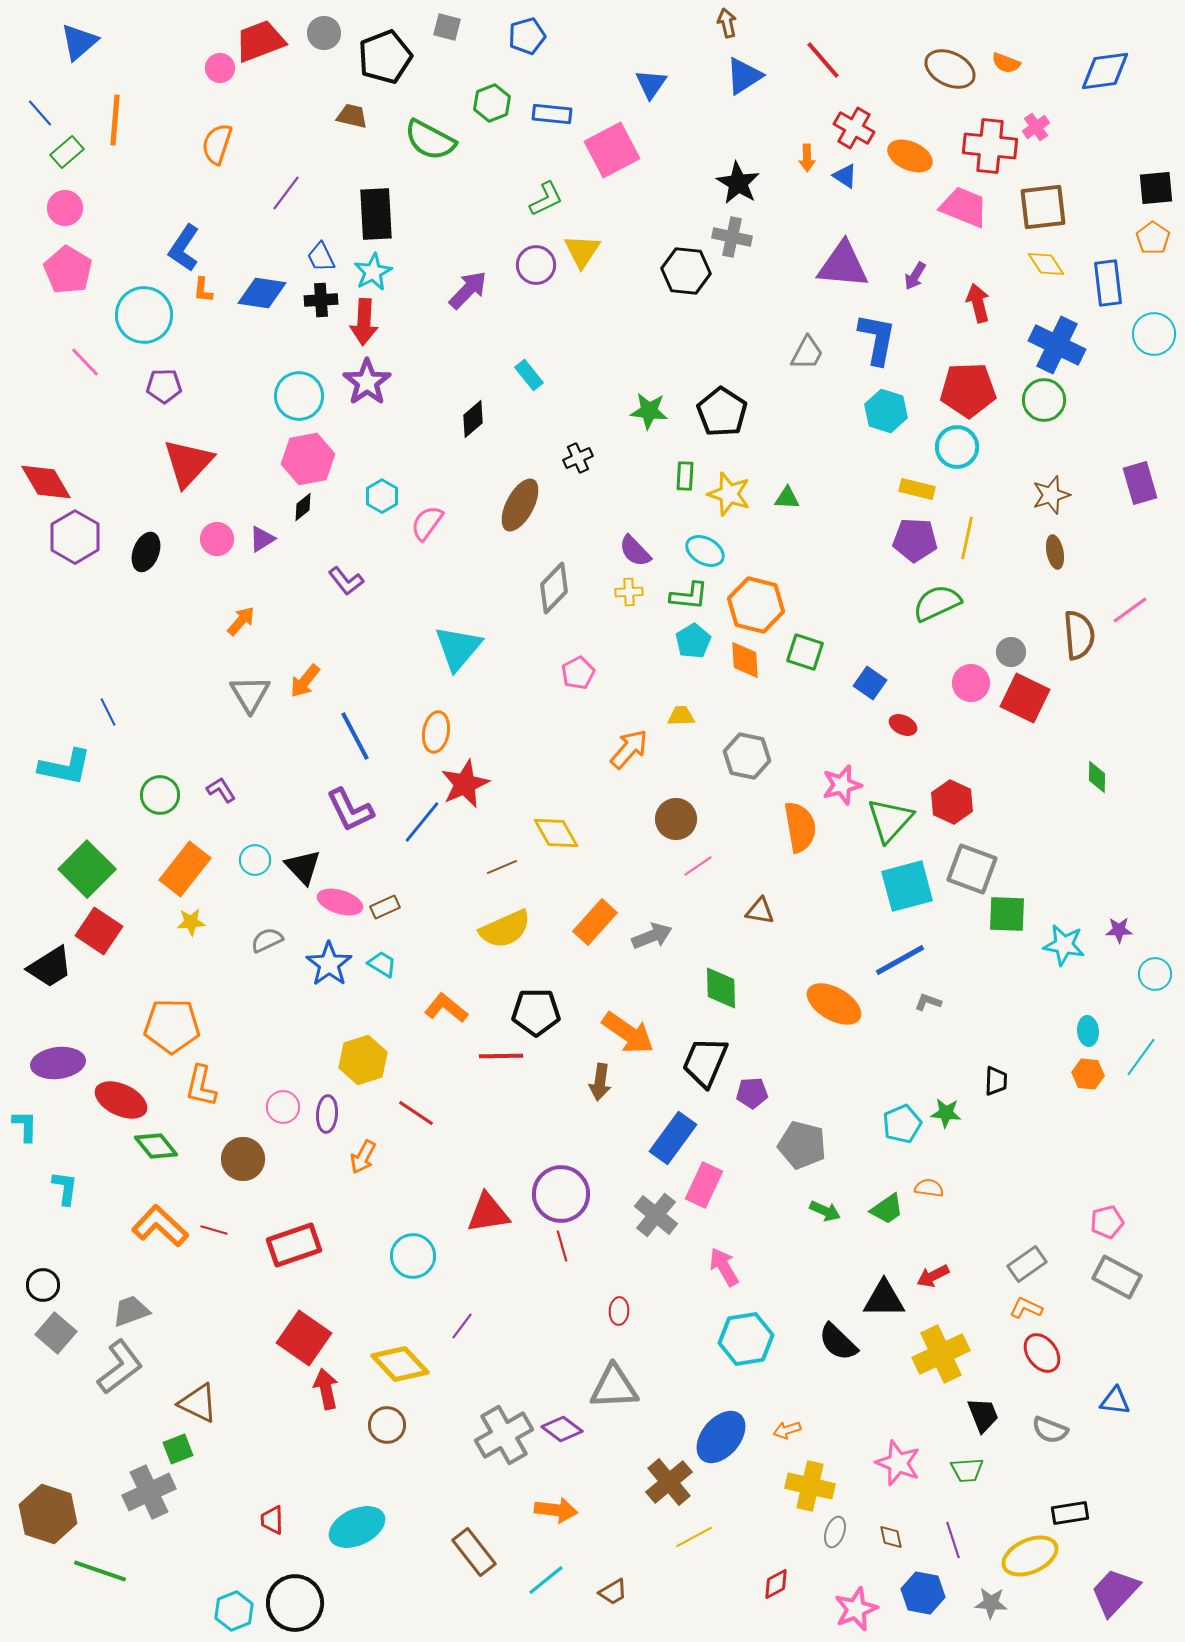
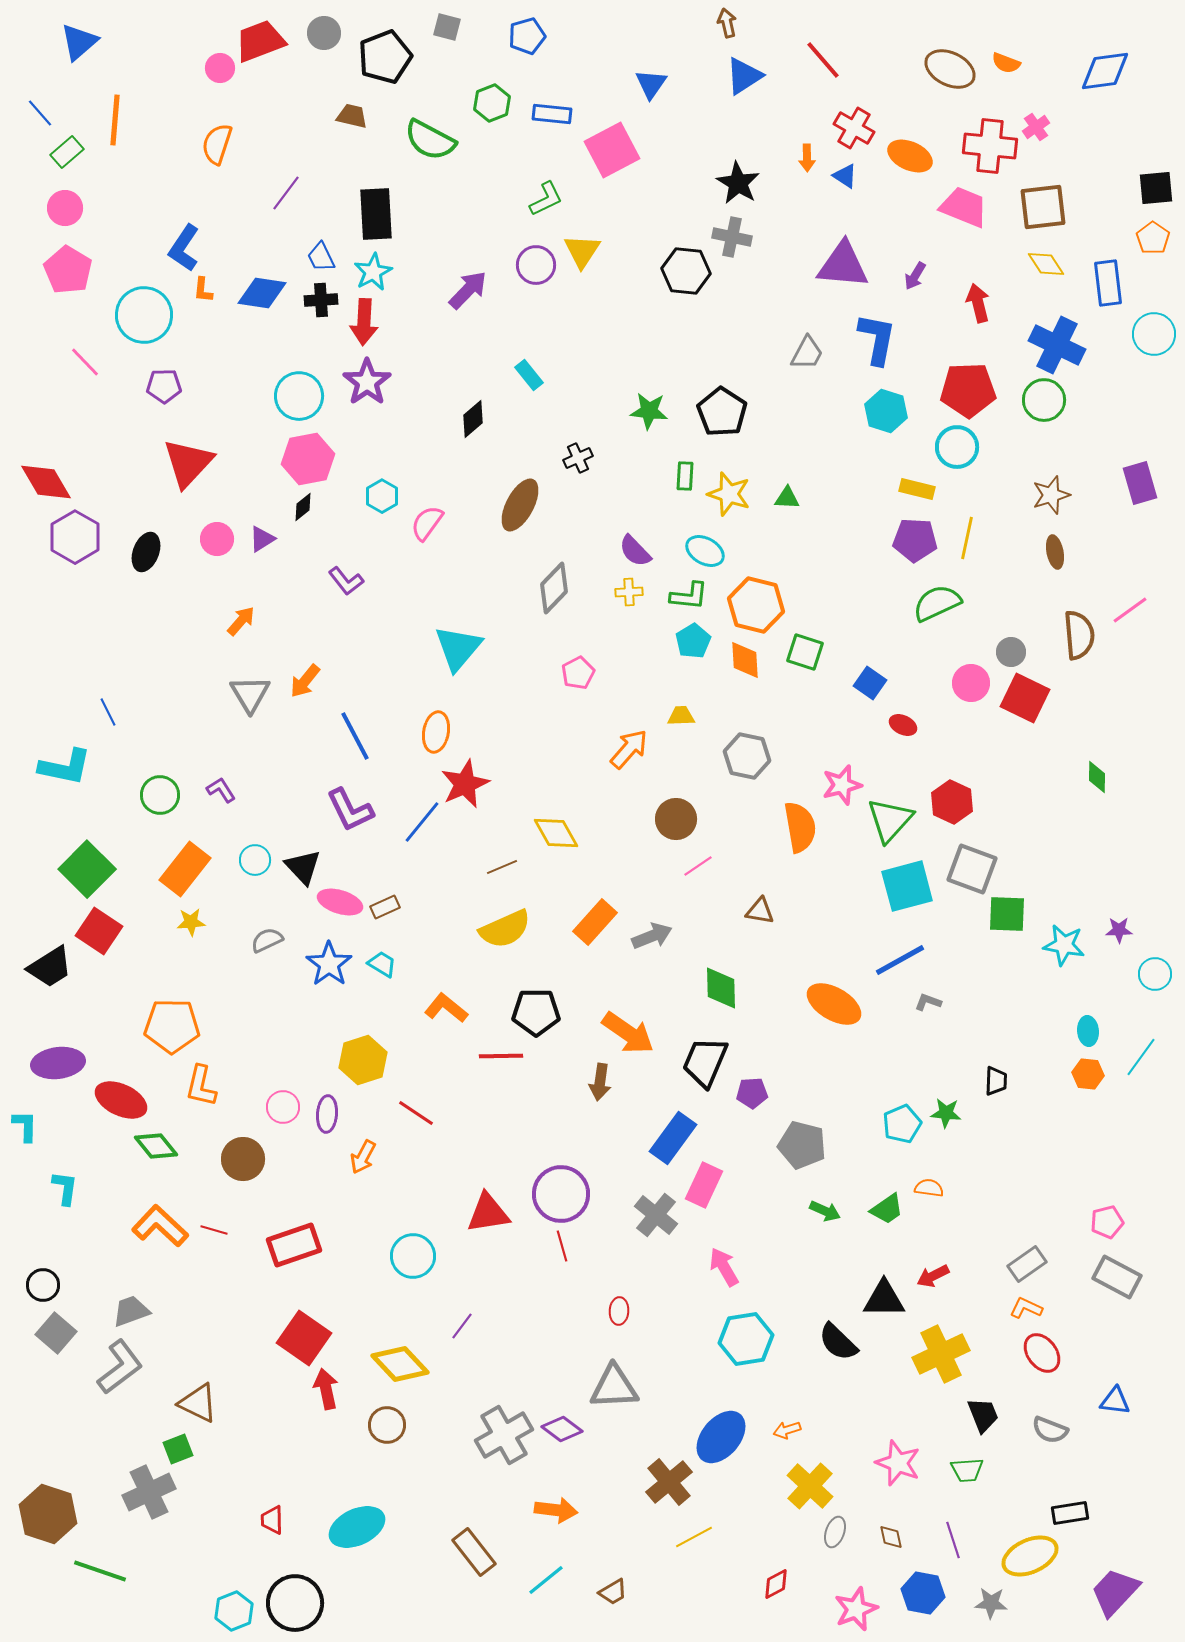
yellow cross at (810, 1486): rotated 30 degrees clockwise
